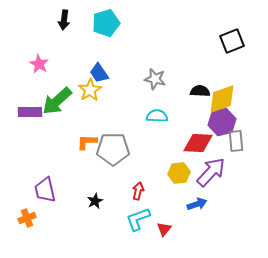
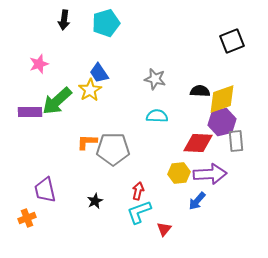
pink star: rotated 24 degrees clockwise
purple arrow: moved 1 px left, 2 px down; rotated 44 degrees clockwise
blue arrow: moved 3 px up; rotated 150 degrees clockwise
cyan L-shape: moved 1 px right, 7 px up
